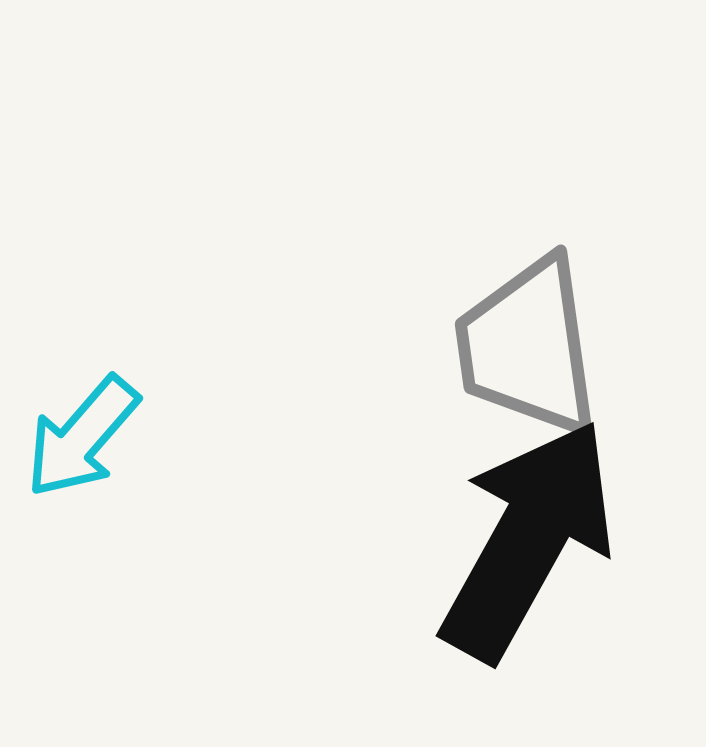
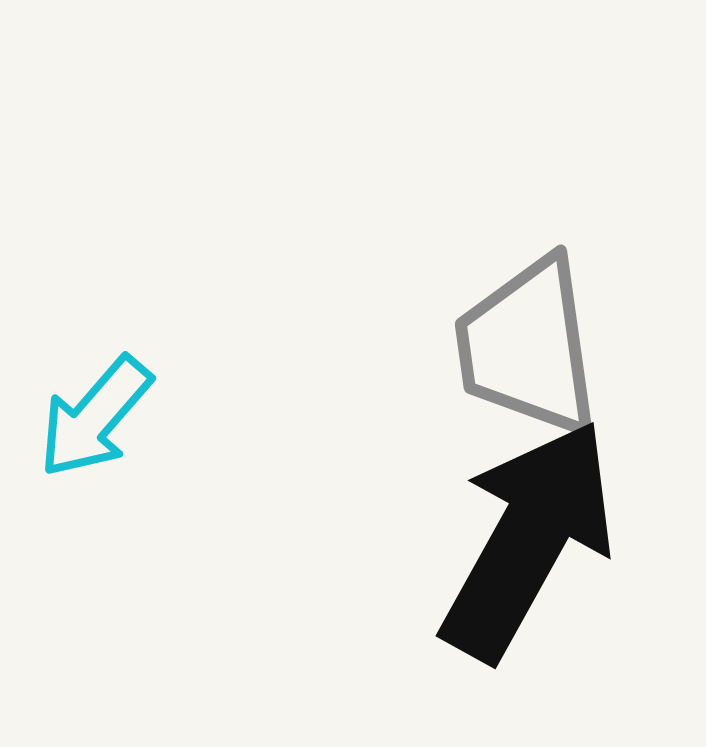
cyan arrow: moved 13 px right, 20 px up
